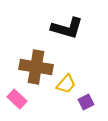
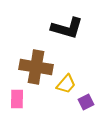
pink rectangle: rotated 48 degrees clockwise
